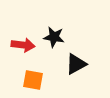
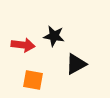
black star: moved 1 px up
